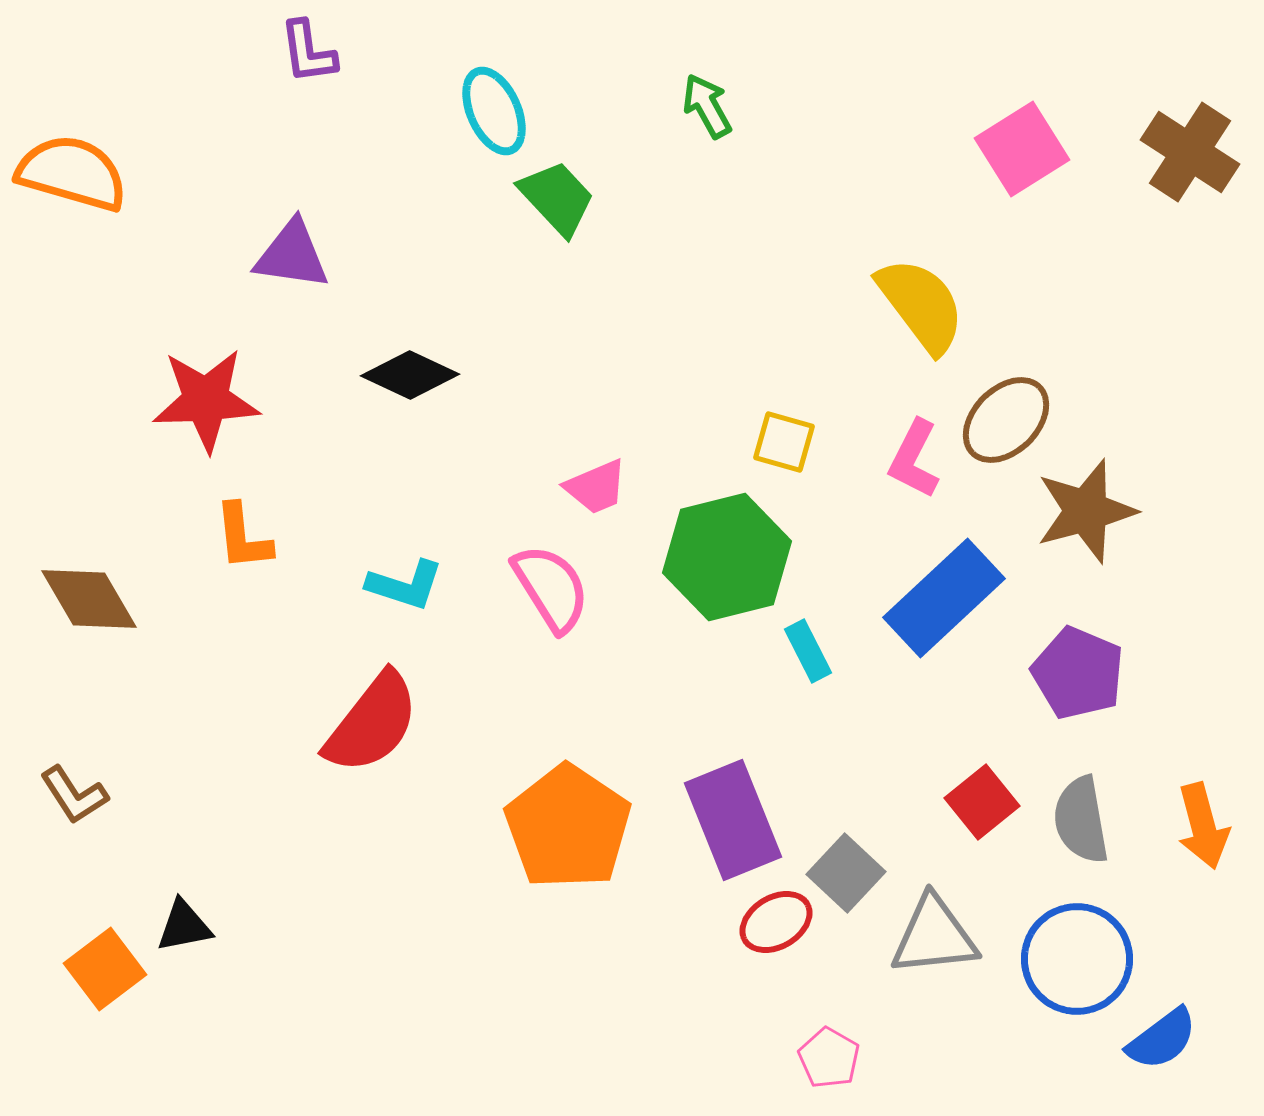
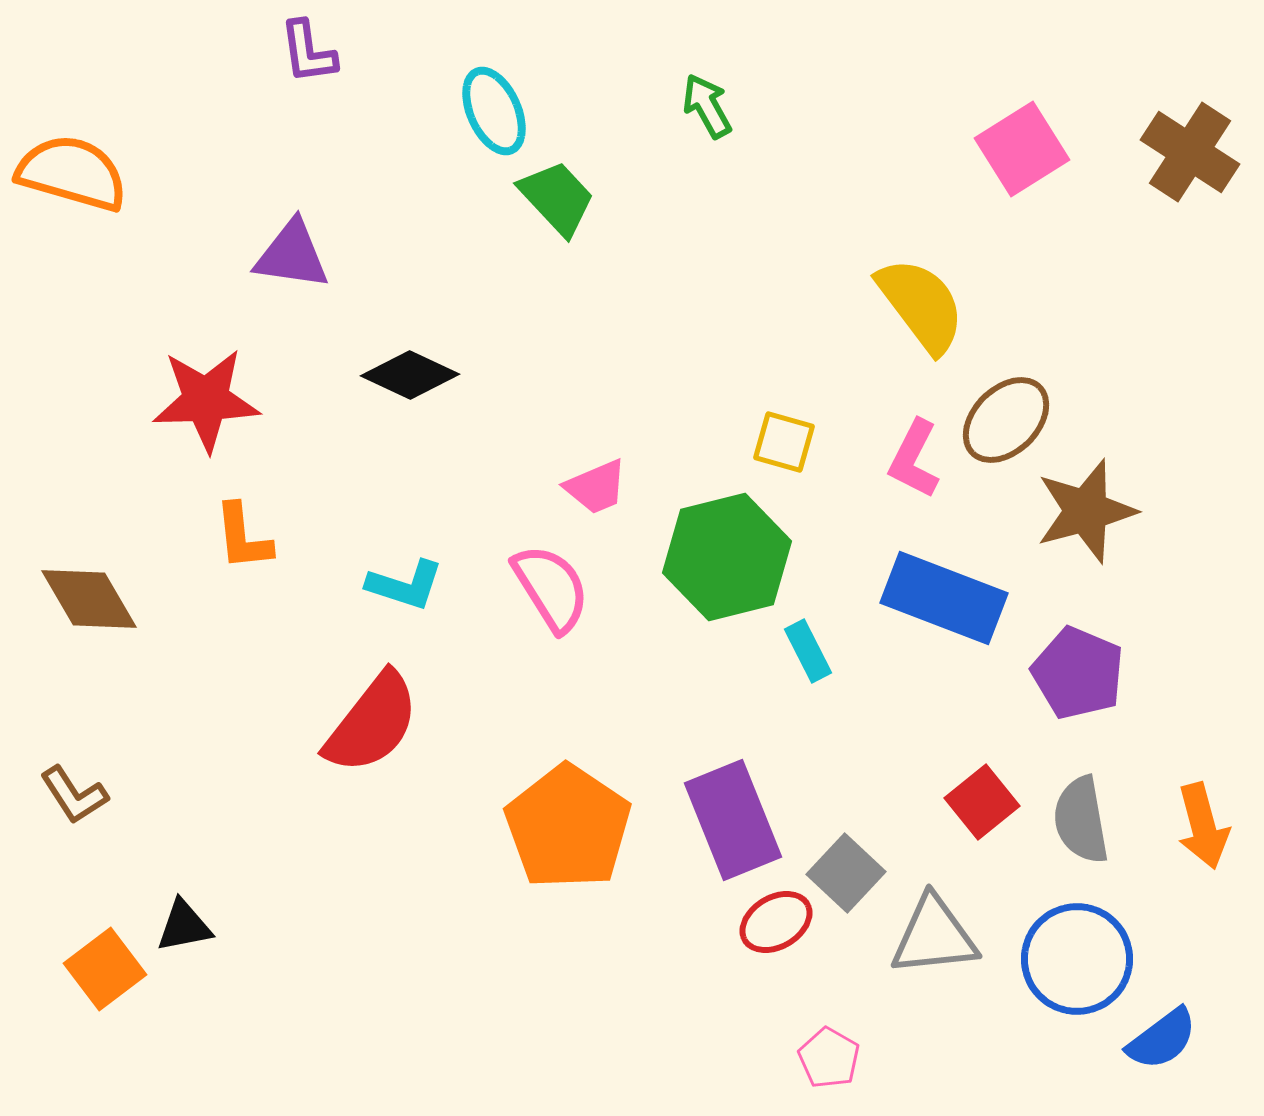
blue rectangle: rotated 64 degrees clockwise
